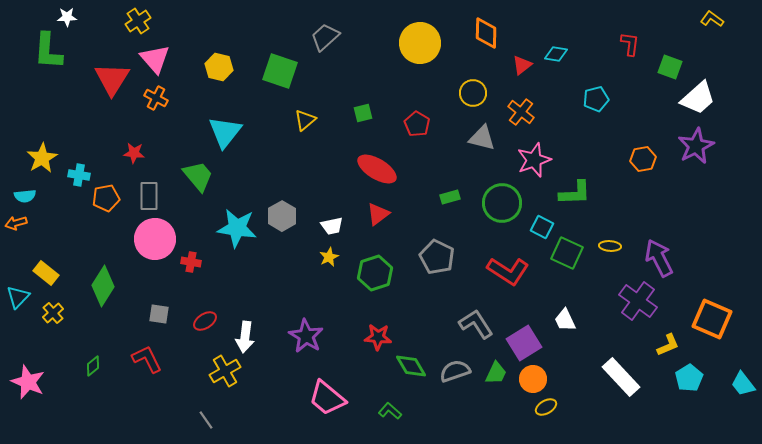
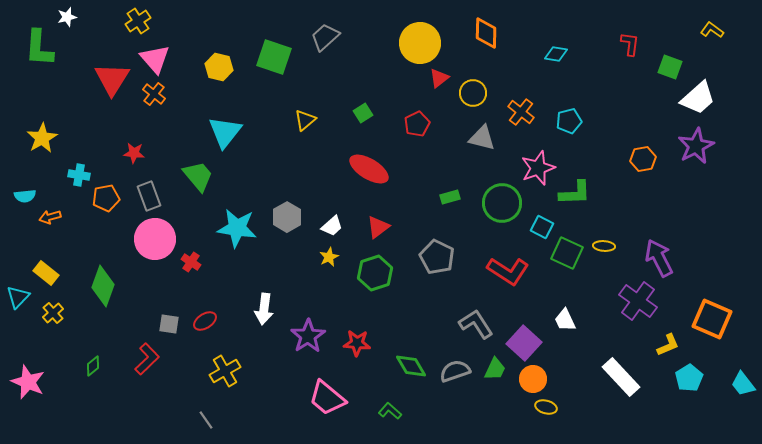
white star at (67, 17): rotated 12 degrees counterclockwise
yellow L-shape at (712, 19): moved 11 px down
green L-shape at (48, 51): moved 9 px left, 3 px up
red triangle at (522, 65): moved 83 px left, 13 px down
green square at (280, 71): moved 6 px left, 14 px up
orange cross at (156, 98): moved 2 px left, 4 px up; rotated 10 degrees clockwise
cyan pentagon at (596, 99): moved 27 px left, 22 px down
green square at (363, 113): rotated 18 degrees counterclockwise
red pentagon at (417, 124): rotated 15 degrees clockwise
yellow star at (42, 158): moved 20 px up
pink star at (534, 160): moved 4 px right, 8 px down
red ellipse at (377, 169): moved 8 px left
gray rectangle at (149, 196): rotated 20 degrees counterclockwise
red triangle at (378, 214): moved 13 px down
gray hexagon at (282, 216): moved 5 px right, 1 px down
orange arrow at (16, 223): moved 34 px right, 6 px up
white trapezoid at (332, 226): rotated 30 degrees counterclockwise
yellow ellipse at (610, 246): moved 6 px left
red cross at (191, 262): rotated 24 degrees clockwise
green diamond at (103, 286): rotated 12 degrees counterclockwise
gray square at (159, 314): moved 10 px right, 10 px down
purple star at (306, 336): moved 2 px right; rotated 8 degrees clockwise
white arrow at (245, 337): moved 19 px right, 28 px up
red star at (378, 337): moved 21 px left, 6 px down
purple square at (524, 343): rotated 16 degrees counterclockwise
red L-shape at (147, 359): rotated 72 degrees clockwise
green trapezoid at (496, 373): moved 1 px left, 4 px up
yellow ellipse at (546, 407): rotated 45 degrees clockwise
